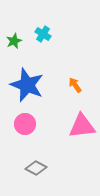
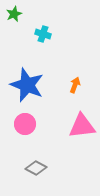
cyan cross: rotated 14 degrees counterclockwise
green star: moved 27 px up
orange arrow: rotated 56 degrees clockwise
